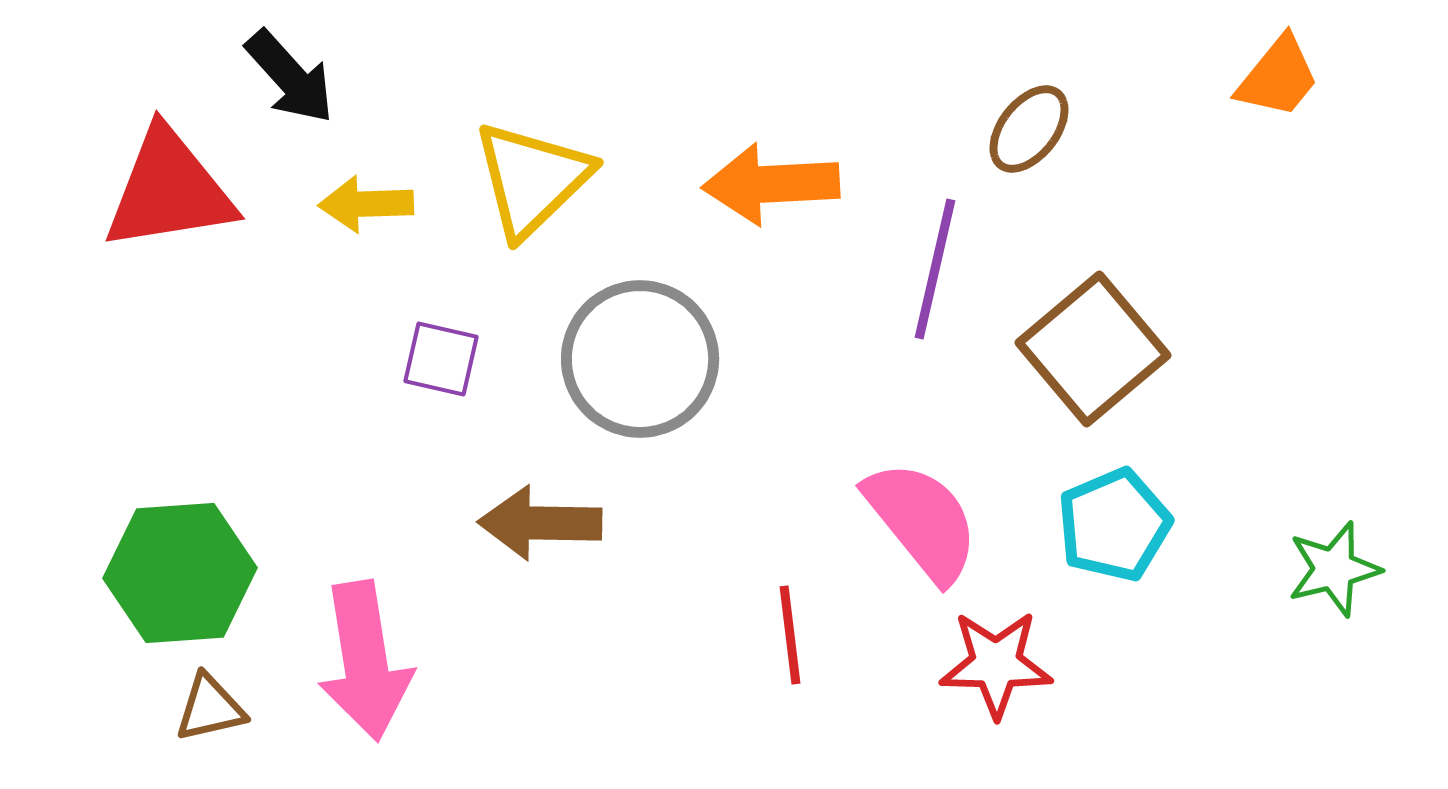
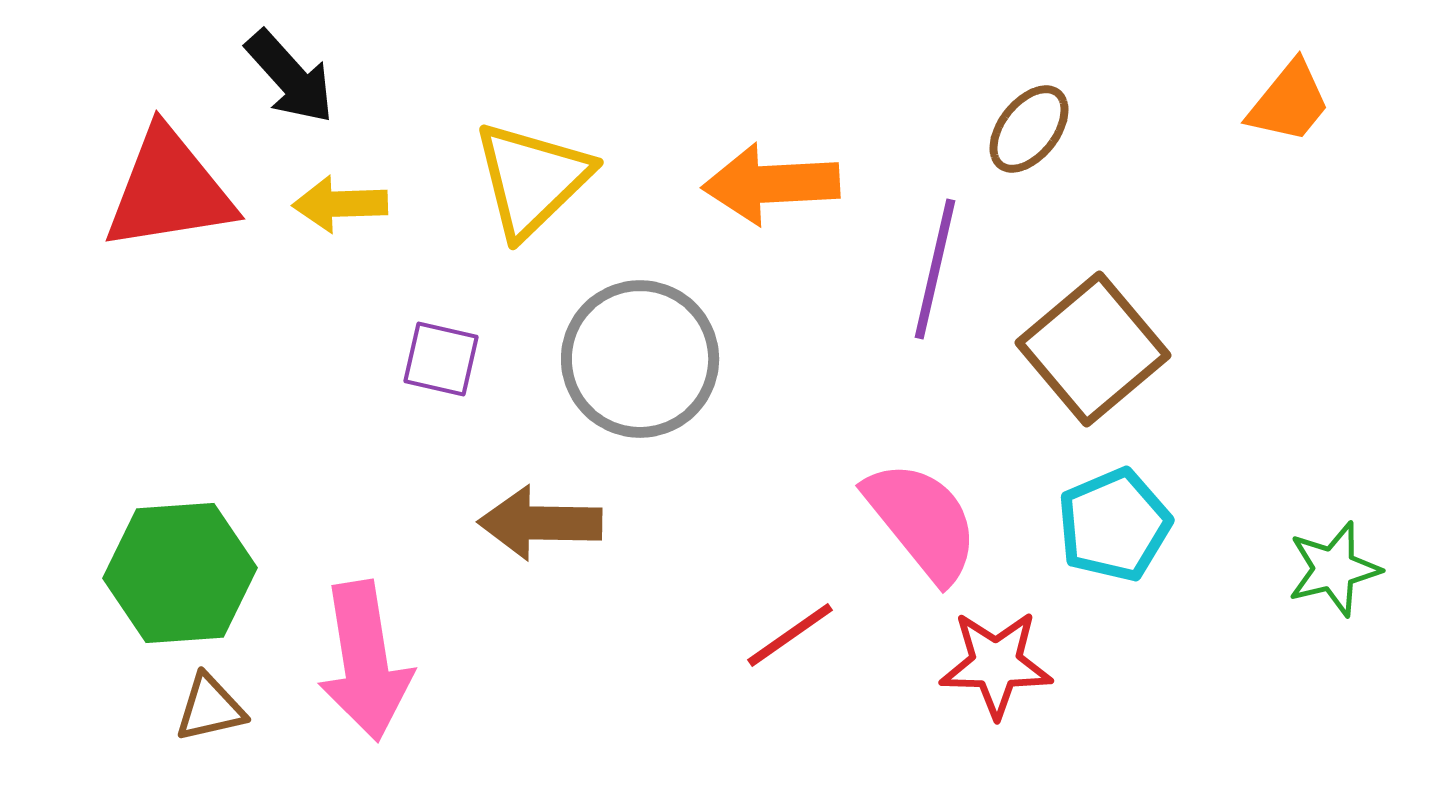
orange trapezoid: moved 11 px right, 25 px down
yellow arrow: moved 26 px left
red line: rotated 62 degrees clockwise
